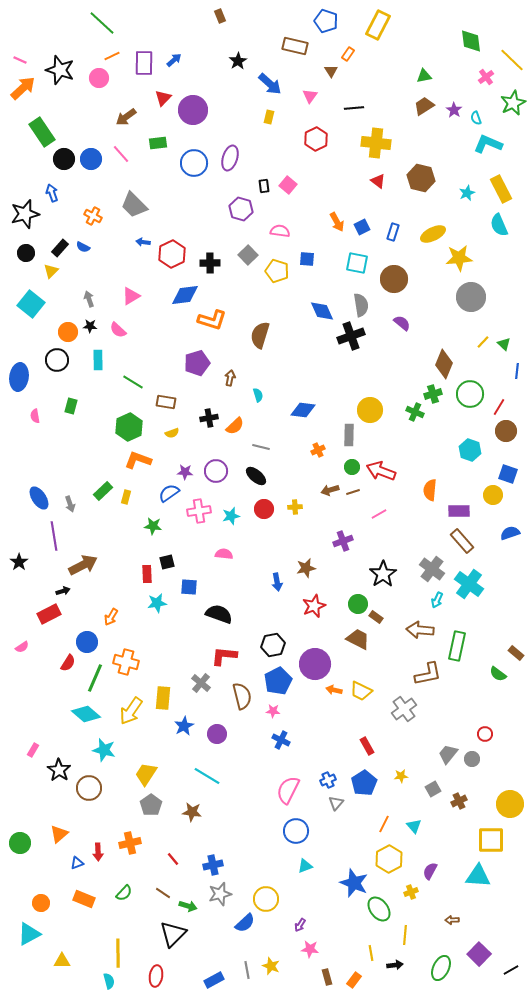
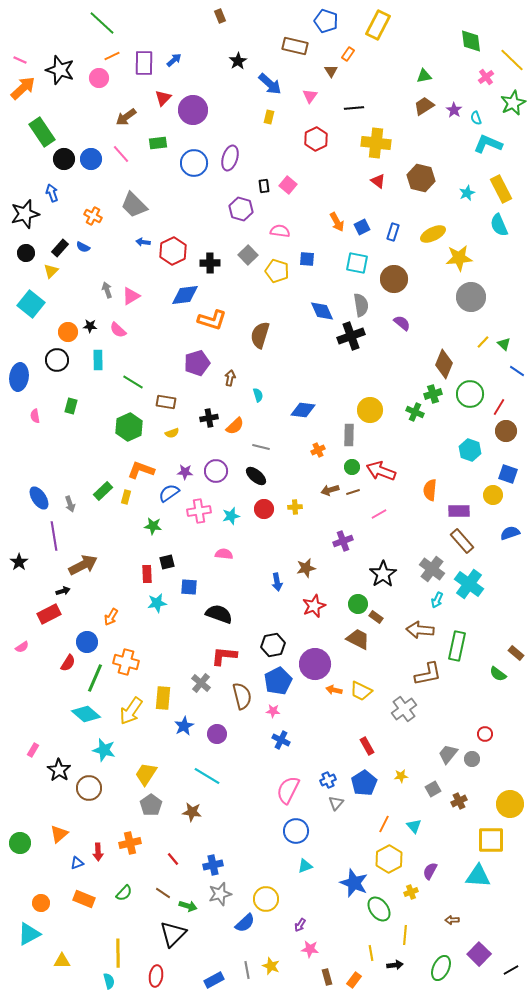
red hexagon at (172, 254): moved 1 px right, 3 px up
gray arrow at (89, 299): moved 18 px right, 9 px up
blue line at (517, 371): rotated 63 degrees counterclockwise
orange L-shape at (138, 460): moved 3 px right, 10 px down
